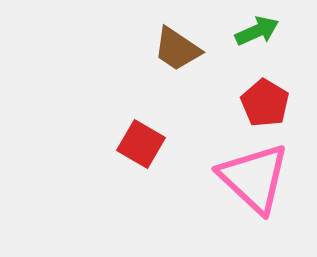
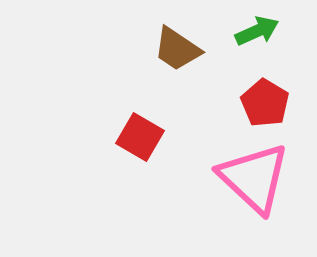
red square: moved 1 px left, 7 px up
